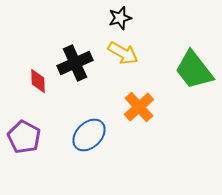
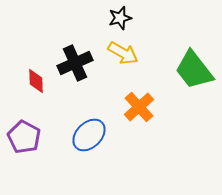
red diamond: moved 2 px left
